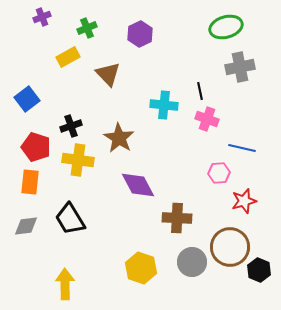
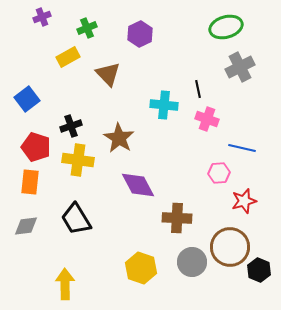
gray cross: rotated 16 degrees counterclockwise
black line: moved 2 px left, 2 px up
black trapezoid: moved 6 px right
